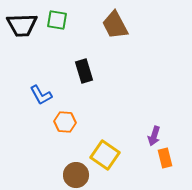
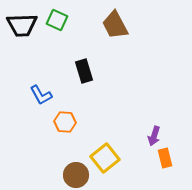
green square: rotated 15 degrees clockwise
yellow square: moved 3 px down; rotated 16 degrees clockwise
